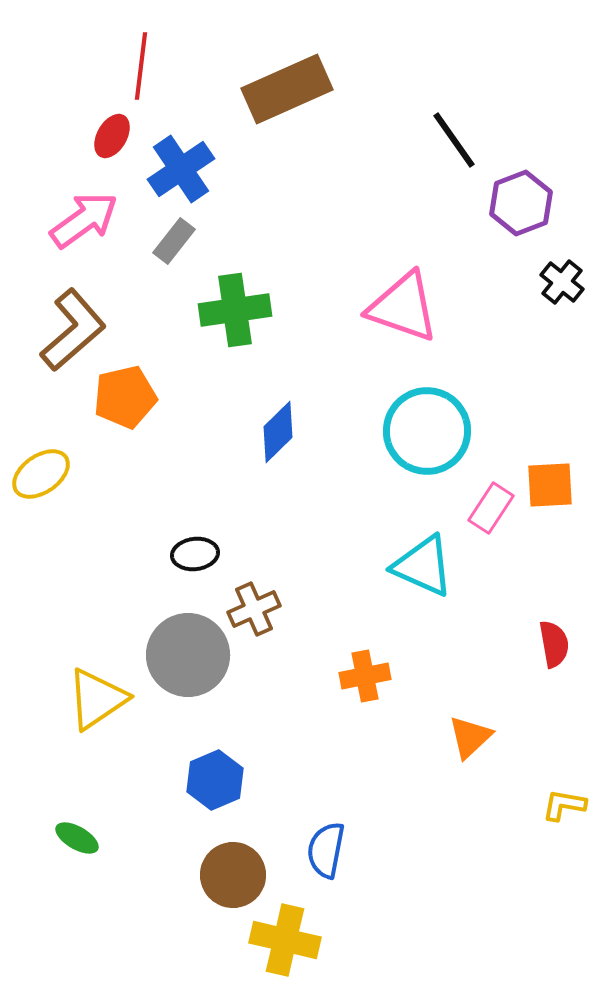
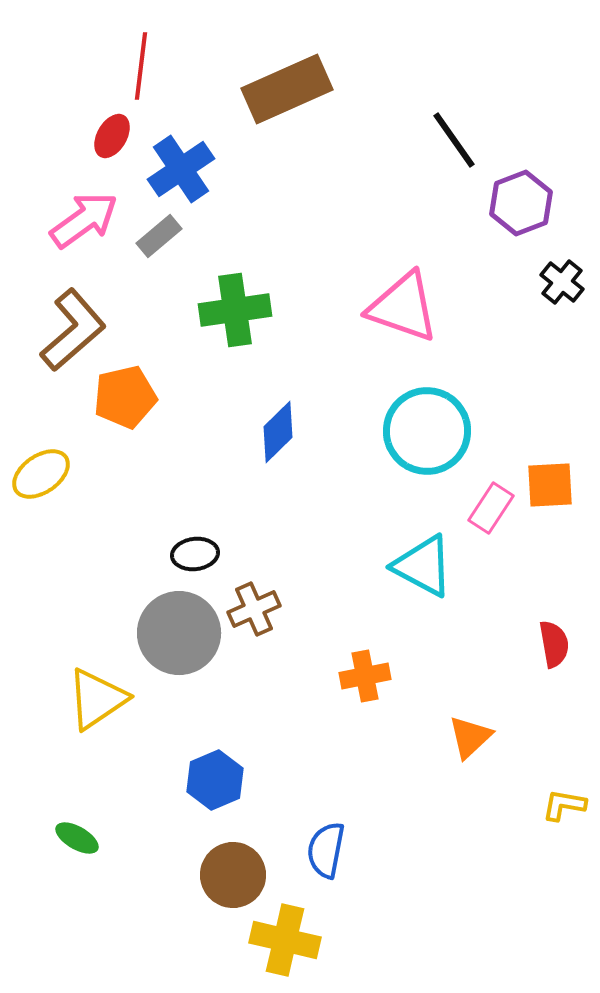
gray rectangle: moved 15 px left, 5 px up; rotated 12 degrees clockwise
cyan triangle: rotated 4 degrees clockwise
gray circle: moved 9 px left, 22 px up
